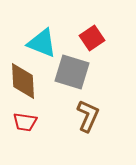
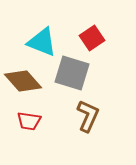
cyan triangle: moved 1 px up
gray square: moved 1 px down
brown diamond: rotated 39 degrees counterclockwise
red trapezoid: moved 4 px right, 1 px up
